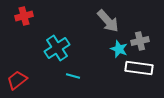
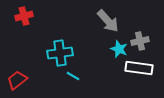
cyan cross: moved 3 px right, 5 px down; rotated 25 degrees clockwise
cyan line: rotated 16 degrees clockwise
